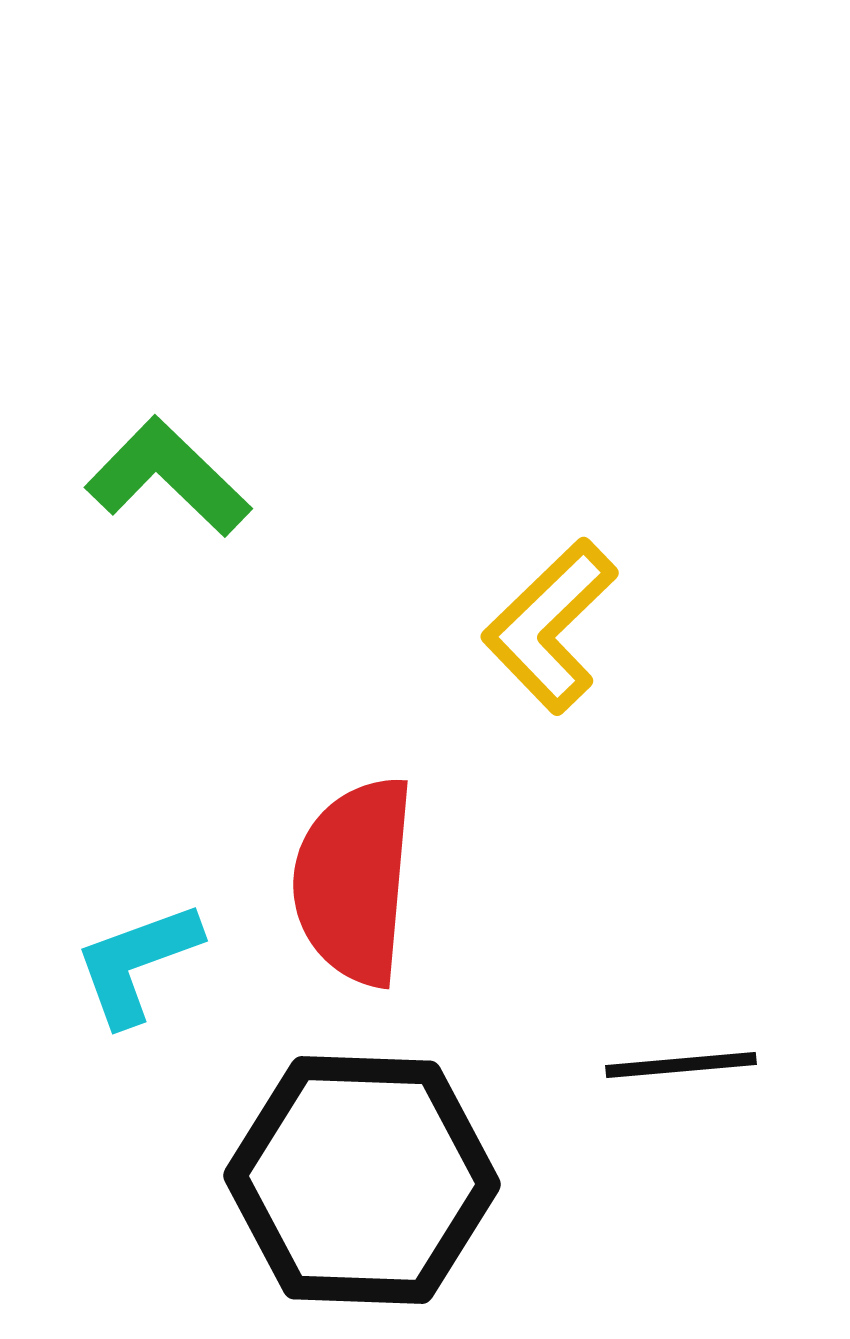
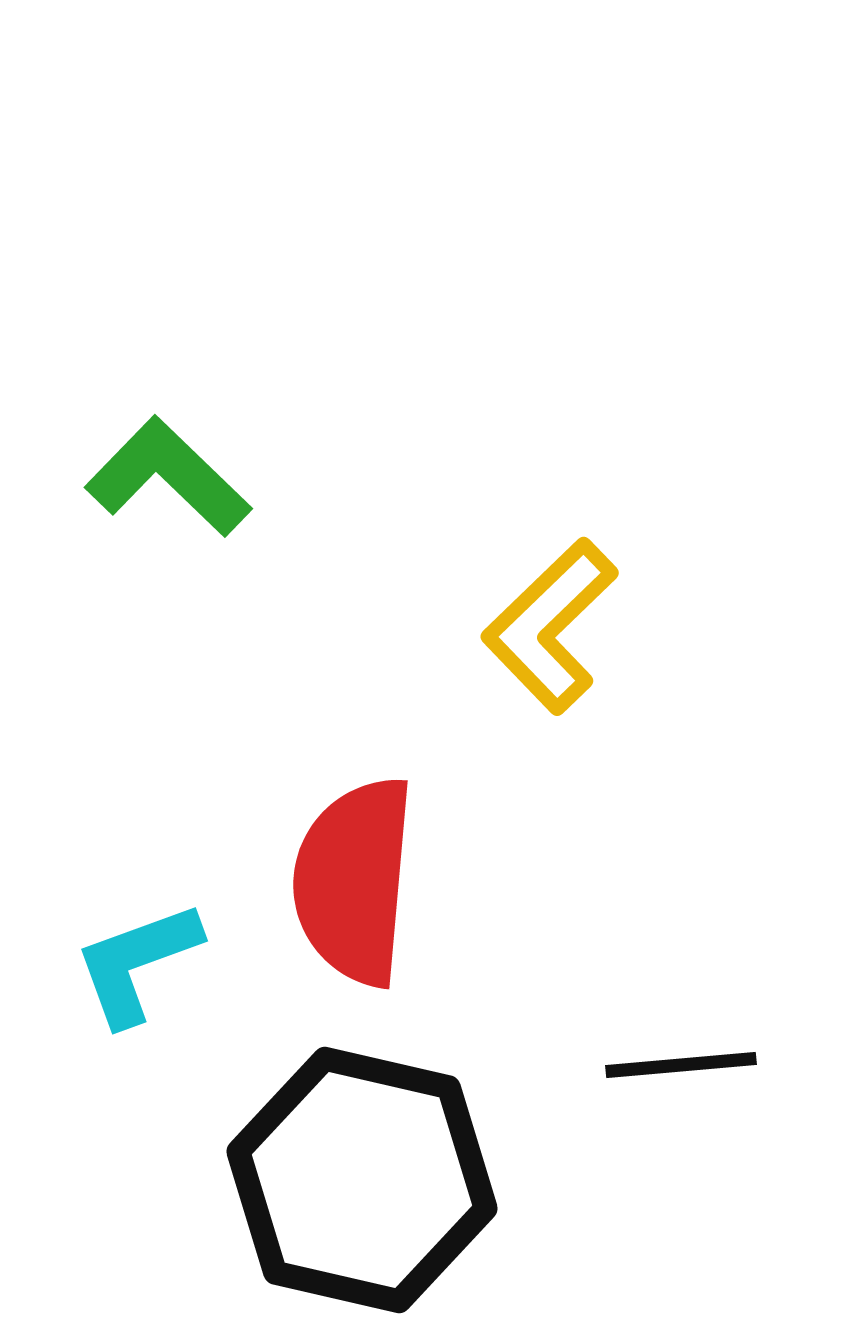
black hexagon: rotated 11 degrees clockwise
